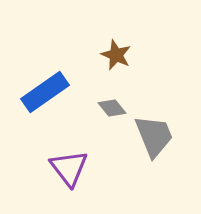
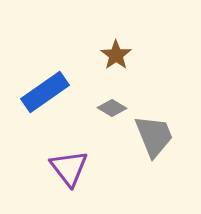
brown star: rotated 12 degrees clockwise
gray diamond: rotated 20 degrees counterclockwise
